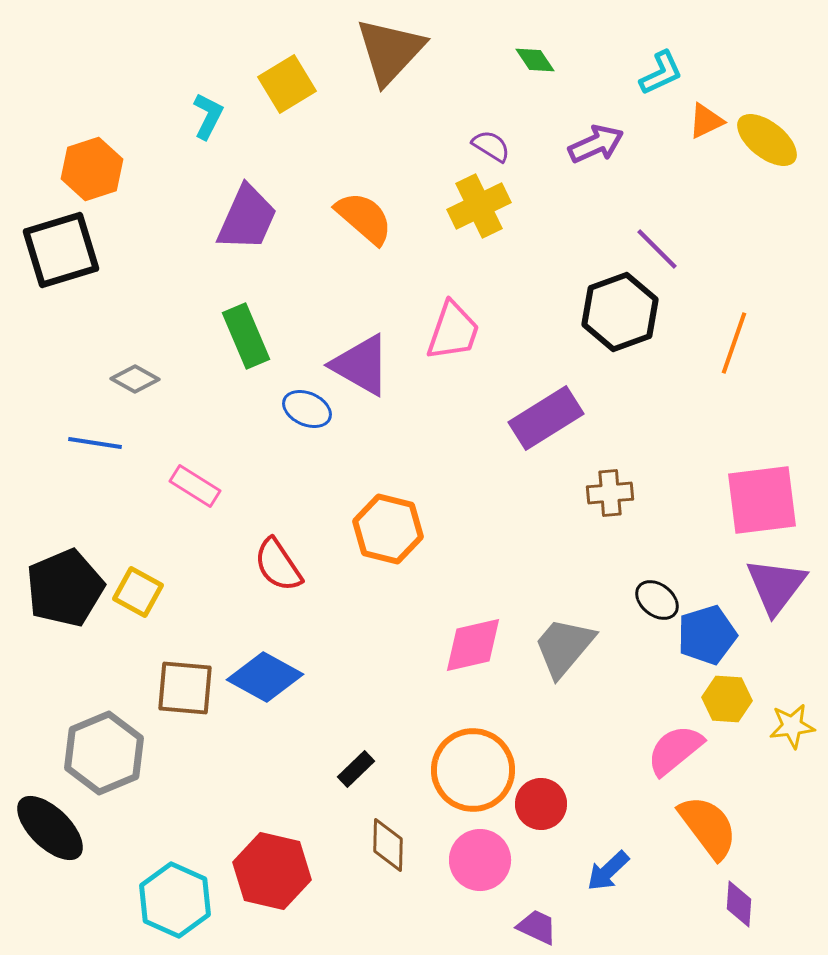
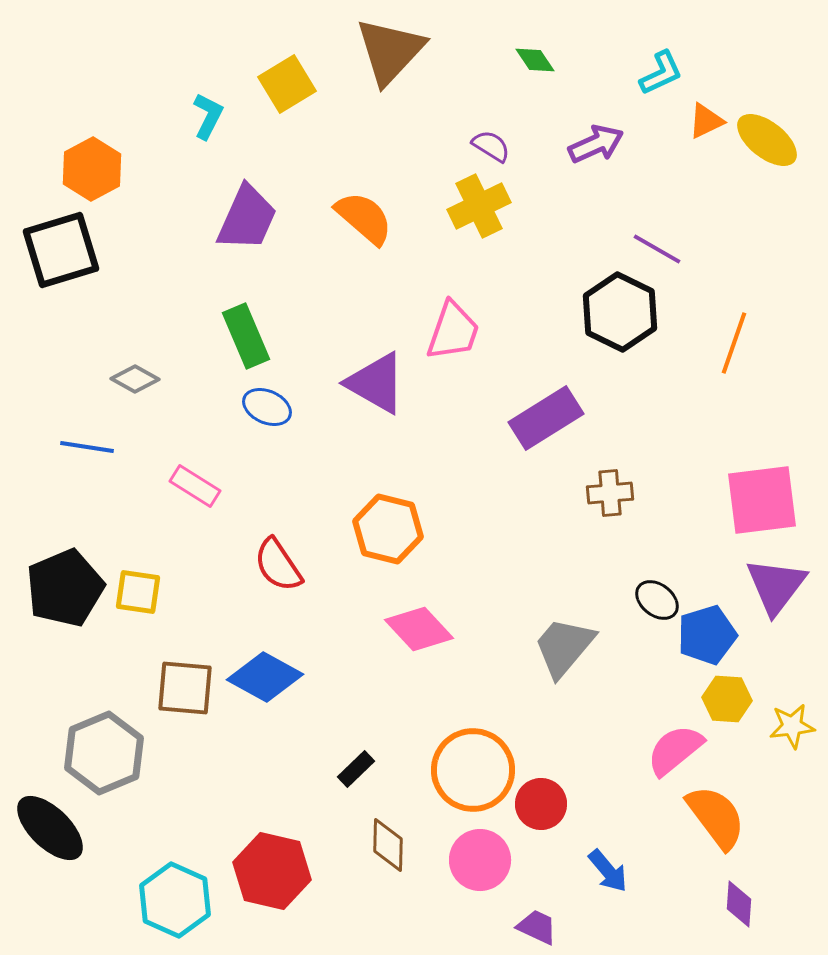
orange hexagon at (92, 169): rotated 10 degrees counterclockwise
purple line at (657, 249): rotated 15 degrees counterclockwise
black hexagon at (620, 312): rotated 14 degrees counterclockwise
purple triangle at (361, 365): moved 15 px right, 18 px down
blue ellipse at (307, 409): moved 40 px left, 2 px up
blue line at (95, 443): moved 8 px left, 4 px down
yellow square at (138, 592): rotated 21 degrees counterclockwise
pink diamond at (473, 645): moved 54 px left, 16 px up; rotated 60 degrees clockwise
orange semicircle at (708, 827): moved 8 px right, 10 px up
blue arrow at (608, 871): rotated 87 degrees counterclockwise
